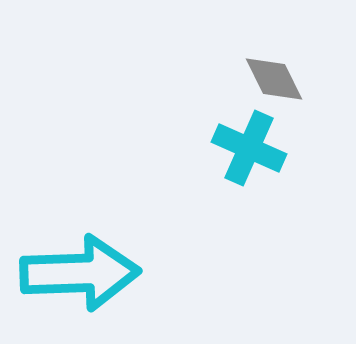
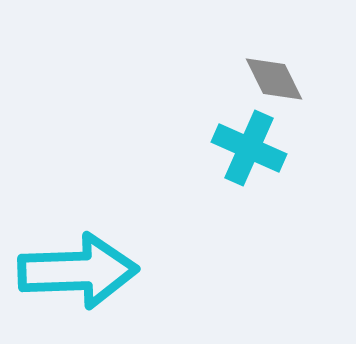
cyan arrow: moved 2 px left, 2 px up
